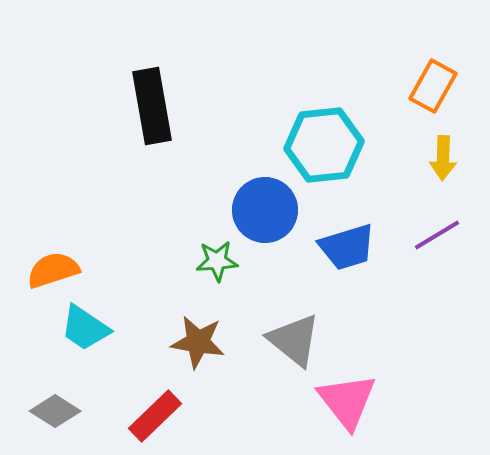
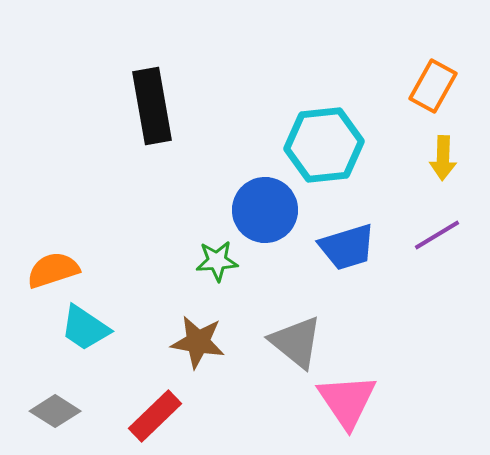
gray triangle: moved 2 px right, 2 px down
pink triangle: rotated 4 degrees clockwise
